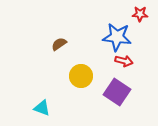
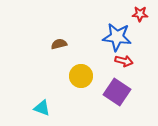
brown semicircle: rotated 21 degrees clockwise
